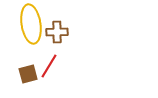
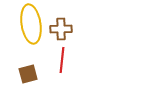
brown cross: moved 4 px right, 3 px up
red line: moved 13 px right, 6 px up; rotated 25 degrees counterclockwise
